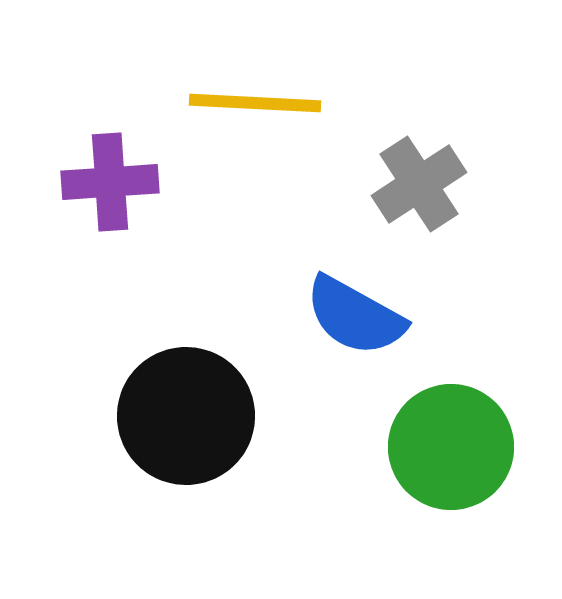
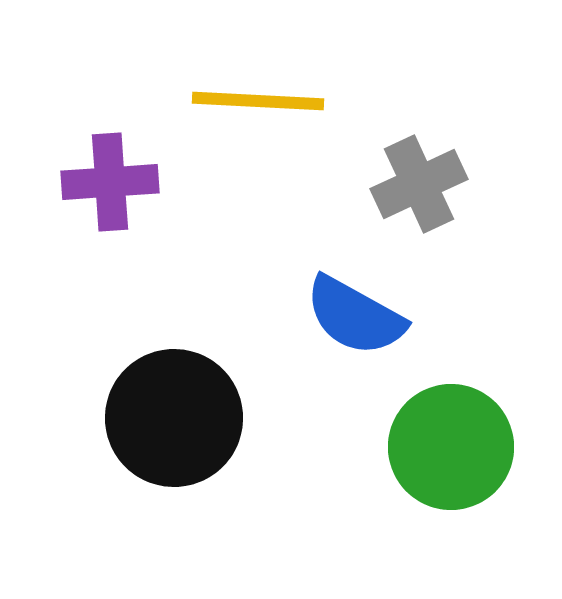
yellow line: moved 3 px right, 2 px up
gray cross: rotated 8 degrees clockwise
black circle: moved 12 px left, 2 px down
